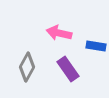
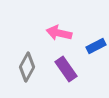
blue rectangle: rotated 36 degrees counterclockwise
purple rectangle: moved 2 px left
